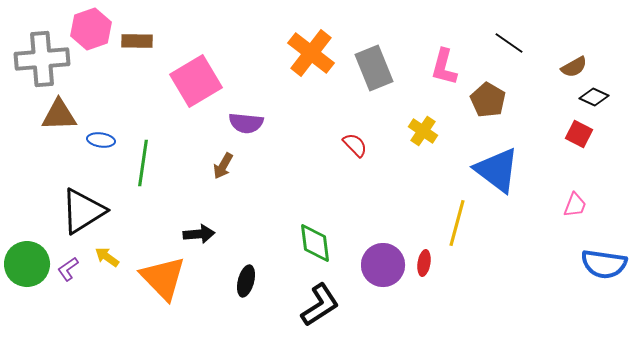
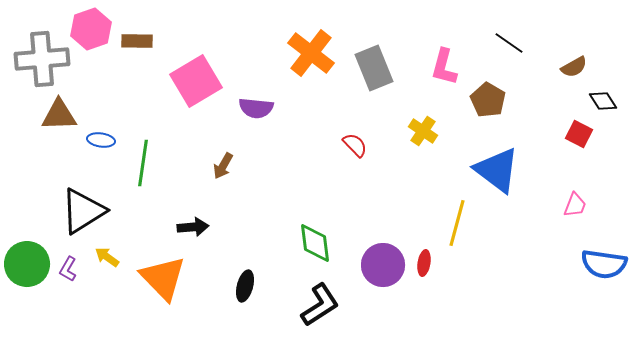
black diamond: moved 9 px right, 4 px down; rotated 32 degrees clockwise
purple semicircle: moved 10 px right, 15 px up
black arrow: moved 6 px left, 7 px up
purple L-shape: rotated 25 degrees counterclockwise
black ellipse: moved 1 px left, 5 px down
